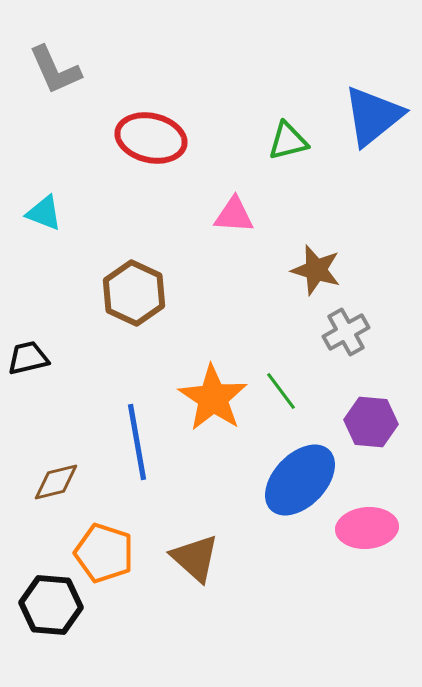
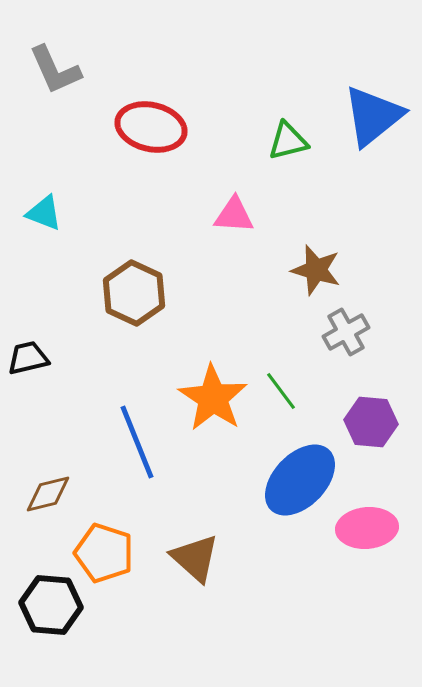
red ellipse: moved 11 px up
blue line: rotated 12 degrees counterclockwise
brown diamond: moved 8 px left, 12 px down
